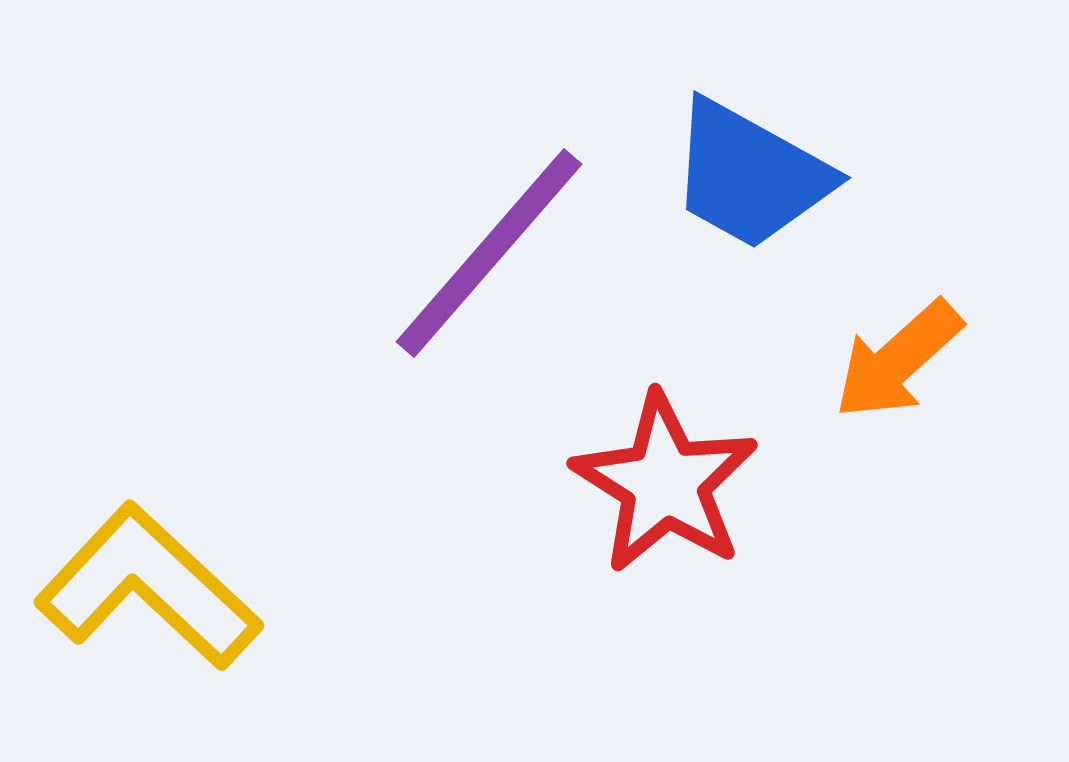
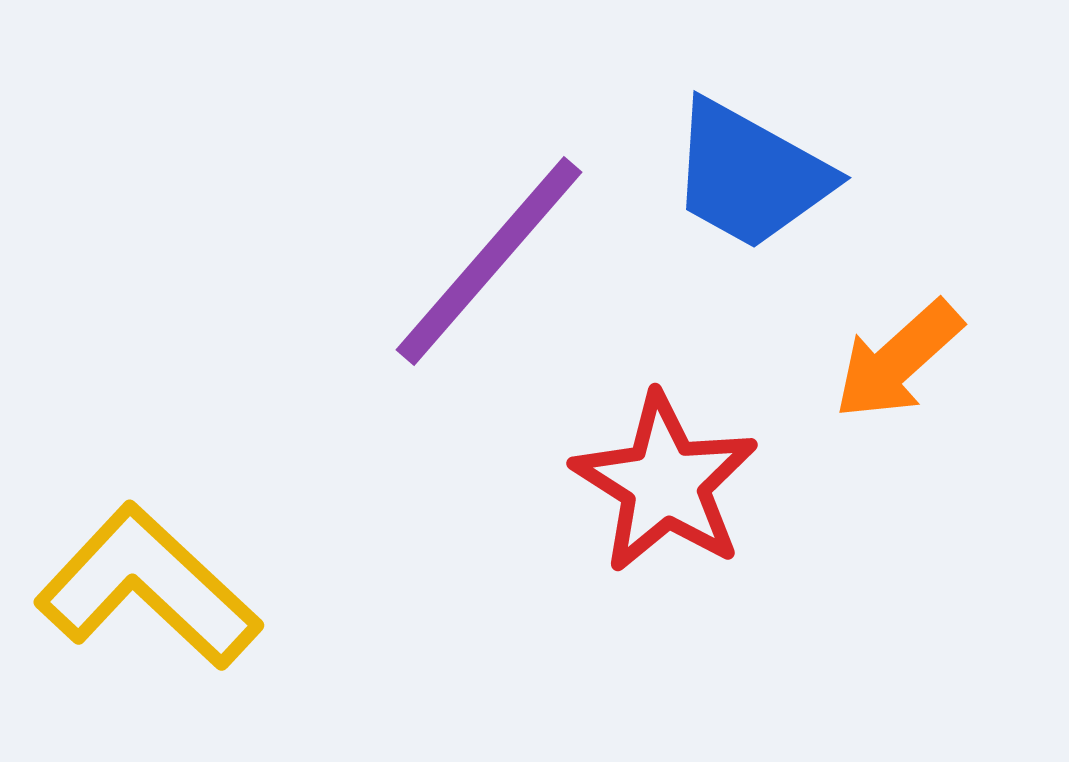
purple line: moved 8 px down
